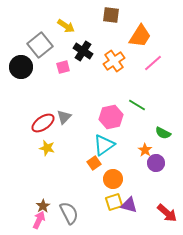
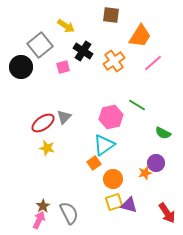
orange star: moved 23 px down; rotated 24 degrees clockwise
red arrow: rotated 15 degrees clockwise
